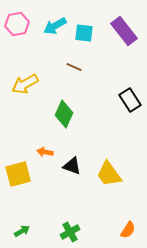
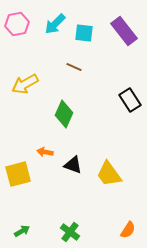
cyan arrow: moved 2 px up; rotated 15 degrees counterclockwise
black triangle: moved 1 px right, 1 px up
green cross: rotated 24 degrees counterclockwise
